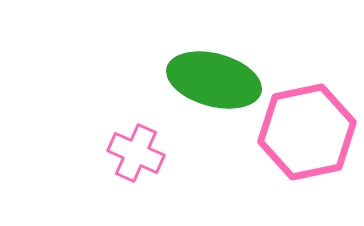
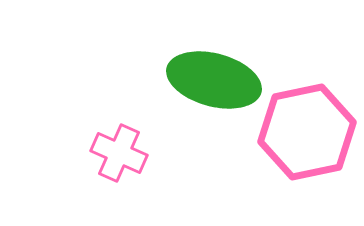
pink cross: moved 17 px left
